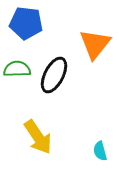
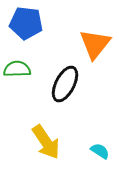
black ellipse: moved 11 px right, 9 px down
yellow arrow: moved 8 px right, 5 px down
cyan semicircle: rotated 138 degrees clockwise
